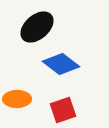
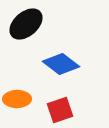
black ellipse: moved 11 px left, 3 px up
red square: moved 3 px left
